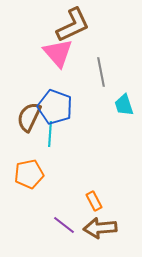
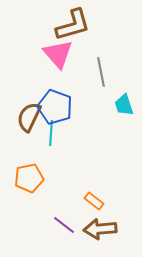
brown L-shape: rotated 9 degrees clockwise
pink triangle: moved 1 px down
cyan line: moved 1 px right, 1 px up
orange pentagon: moved 4 px down
orange rectangle: rotated 24 degrees counterclockwise
brown arrow: moved 1 px down
